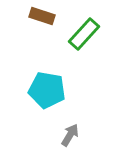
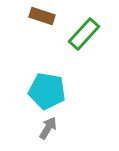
cyan pentagon: moved 1 px down
gray arrow: moved 22 px left, 7 px up
